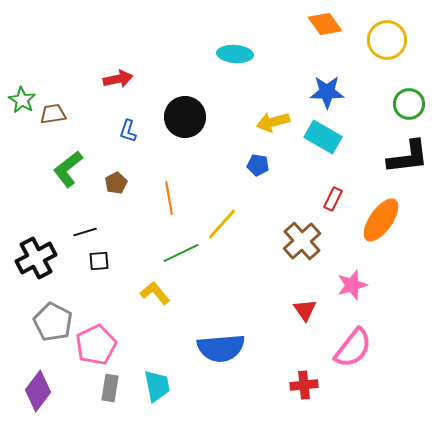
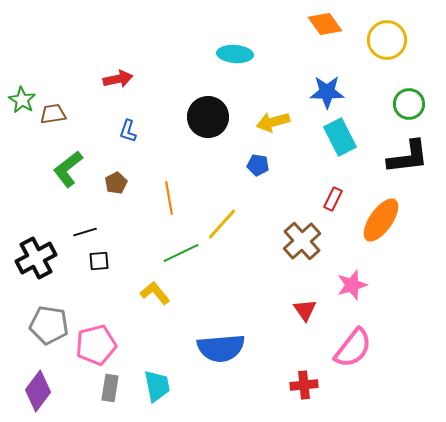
black circle: moved 23 px right
cyan rectangle: moved 17 px right; rotated 33 degrees clockwise
gray pentagon: moved 4 px left, 3 px down; rotated 18 degrees counterclockwise
pink pentagon: rotated 12 degrees clockwise
